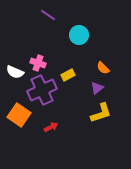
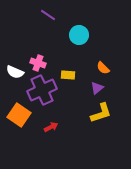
yellow rectangle: rotated 32 degrees clockwise
